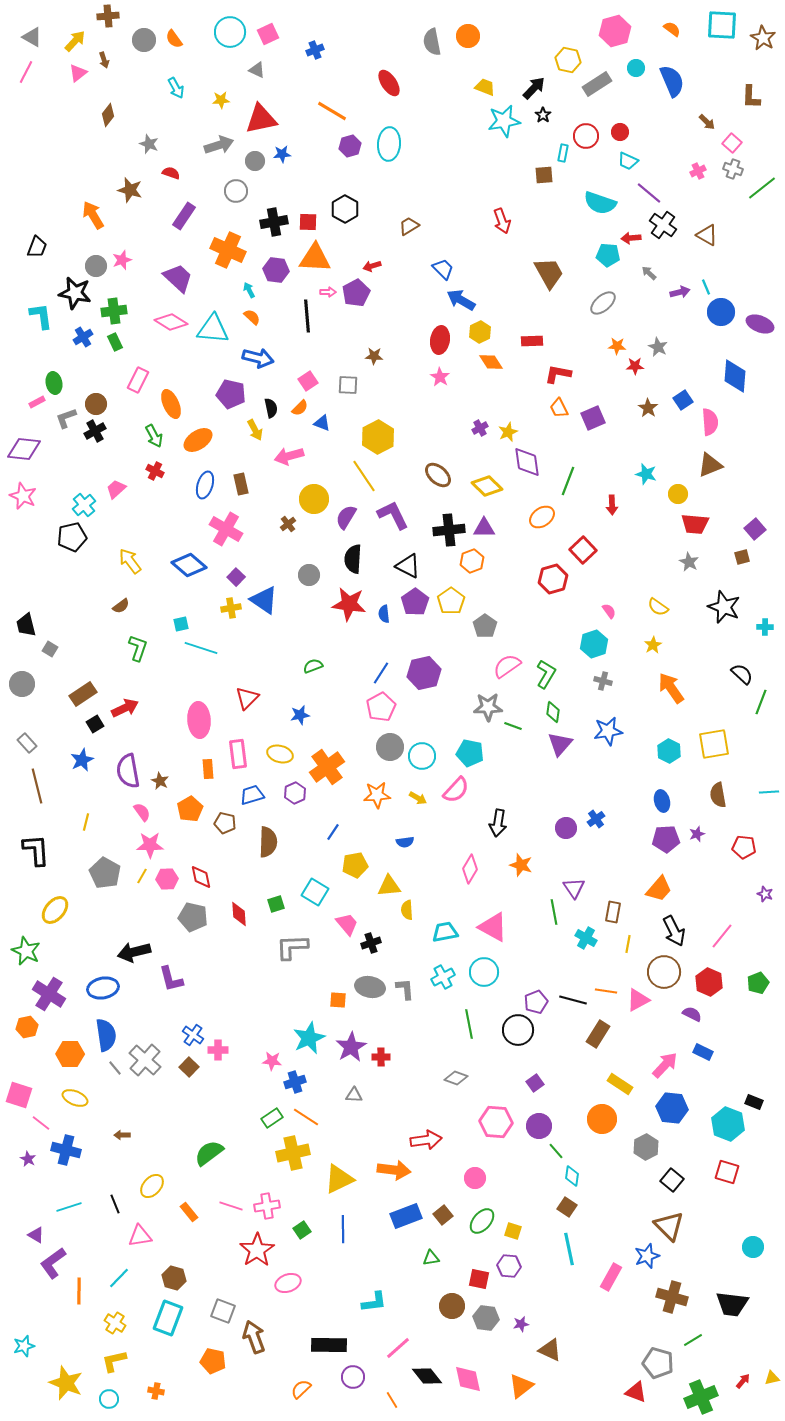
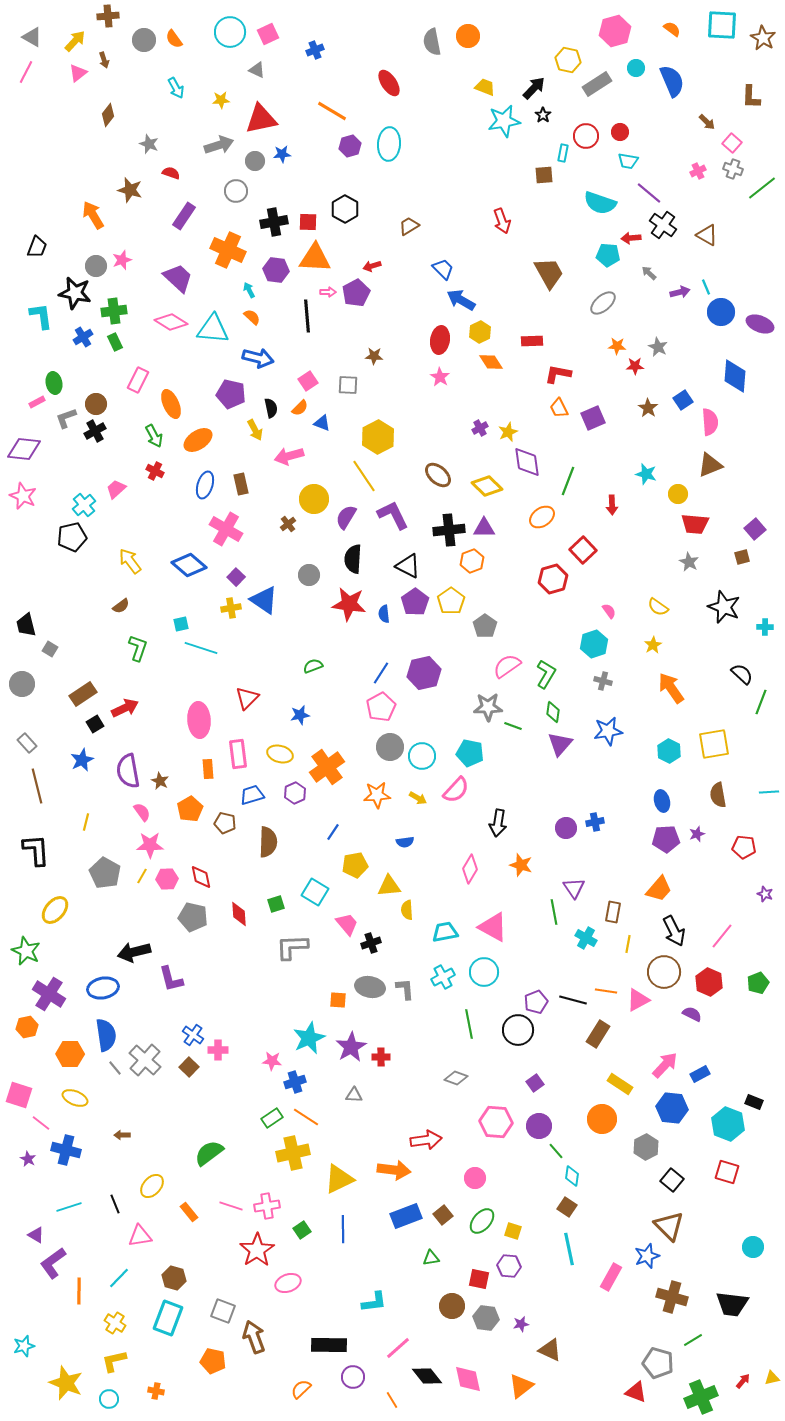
cyan trapezoid at (628, 161): rotated 15 degrees counterclockwise
blue cross at (596, 819): moved 1 px left, 3 px down; rotated 24 degrees clockwise
blue rectangle at (703, 1052): moved 3 px left, 22 px down; rotated 54 degrees counterclockwise
